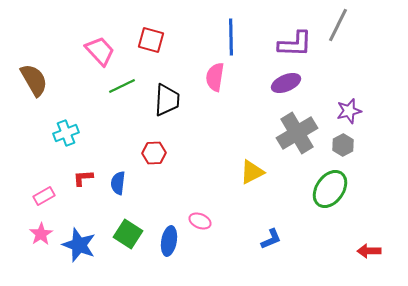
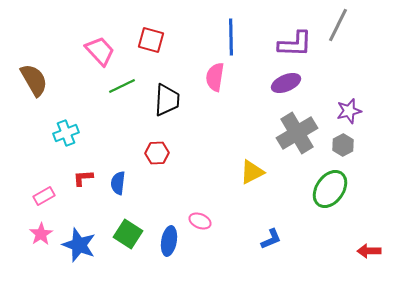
red hexagon: moved 3 px right
